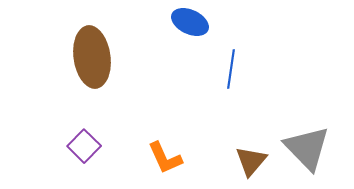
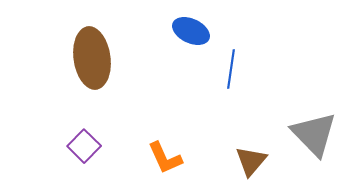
blue ellipse: moved 1 px right, 9 px down
brown ellipse: moved 1 px down
gray triangle: moved 7 px right, 14 px up
